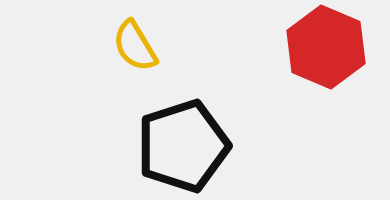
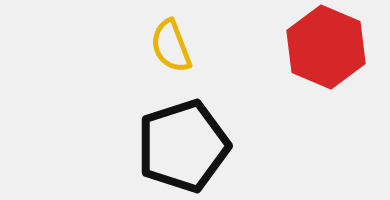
yellow semicircle: moved 36 px right; rotated 10 degrees clockwise
